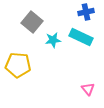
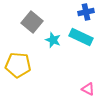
cyan star: rotated 28 degrees clockwise
pink triangle: rotated 24 degrees counterclockwise
